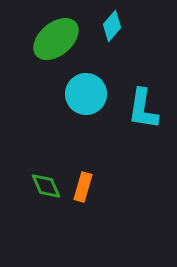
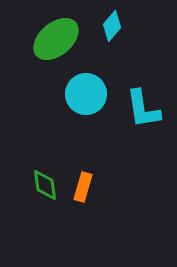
cyan L-shape: rotated 18 degrees counterclockwise
green diamond: moved 1 px left, 1 px up; rotated 16 degrees clockwise
